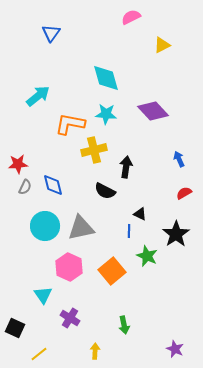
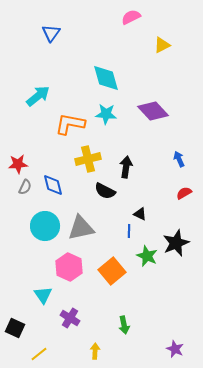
yellow cross: moved 6 px left, 9 px down
black star: moved 9 px down; rotated 12 degrees clockwise
